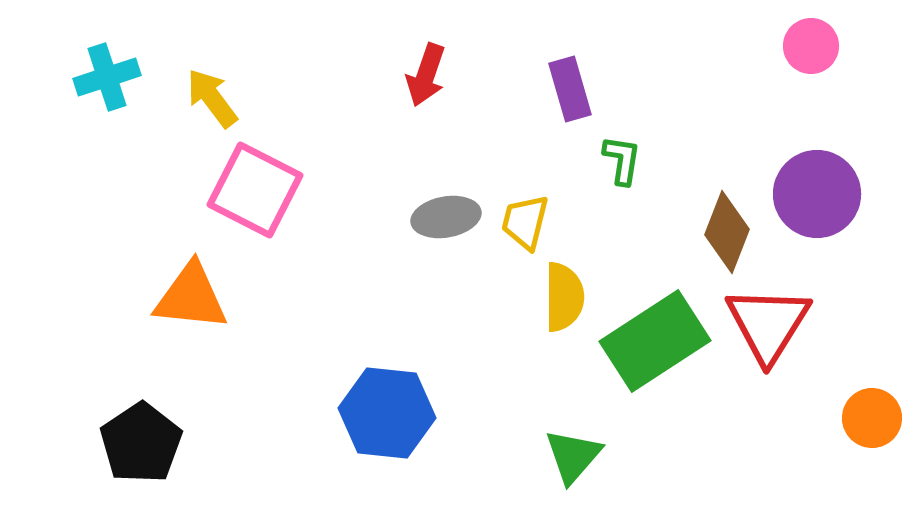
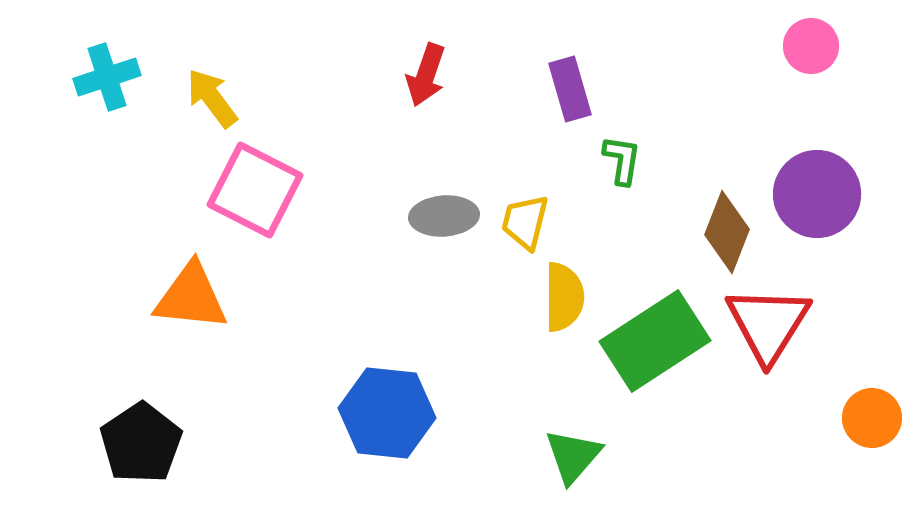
gray ellipse: moved 2 px left, 1 px up; rotated 6 degrees clockwise
